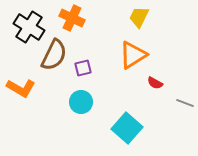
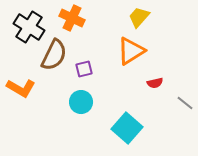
yellow trapezoid: rotated 15 degrees clockwise
orange triangle: moved 2 px left, 4 px up
purple square: moved 1 px right, 1 px down
red semicircle: rotated 42 degrees counterclockwise
gray line: rotated 18 degrees clockwise
